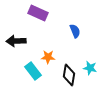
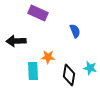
cyan rectangle: rotated 36 degrees clockwise
